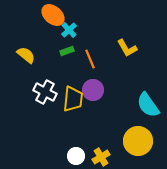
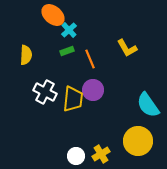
yellow semicircle: rotated 54 degrees clockwise
yellow cross: moved 3 px up
